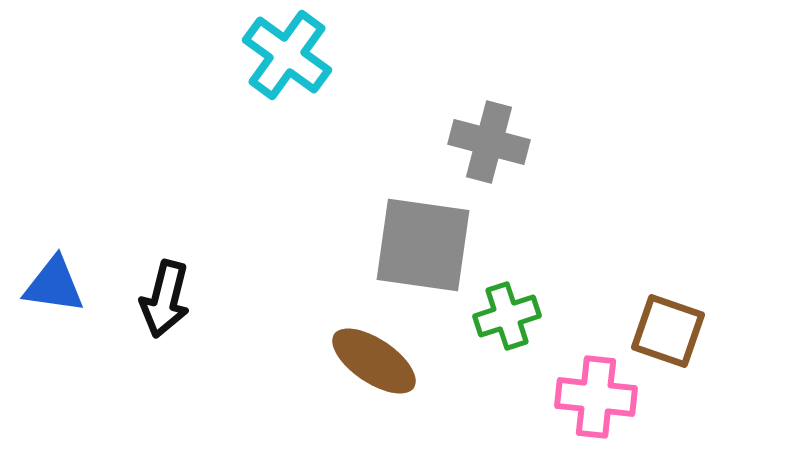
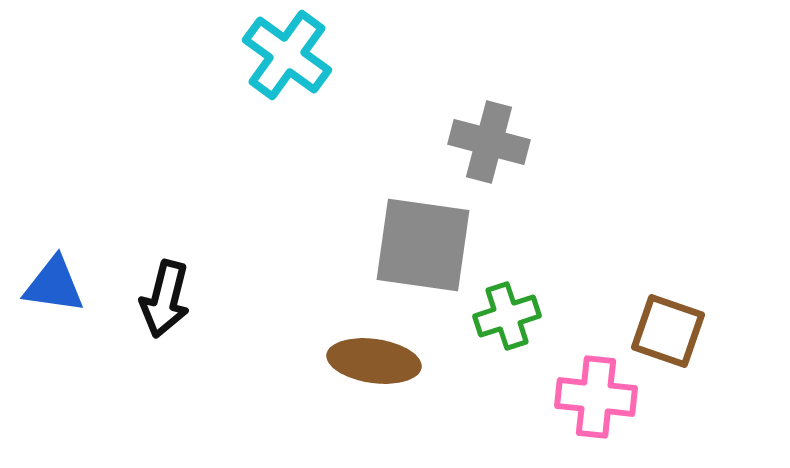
brown ellipse: rotated 26 degrees counterclockwise
